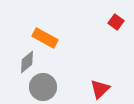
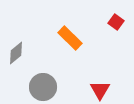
orange rectangle: moved 25 px right; rotated 15 degrees clockwise
gray diamond: moved 11 px left, 9 px up
red triangle: moved 1 px down; rotated 15 degrees counterclockwise
